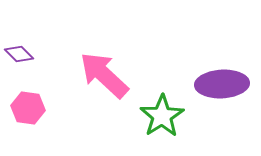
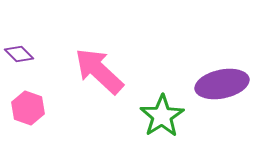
pink arrow: moved 5 px left, 4 px up
purple ellipse: rotated 9 degrees counterclockwise
pink hexagon: rotated 12 degrees clockwise
